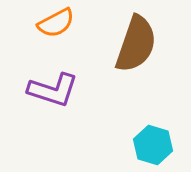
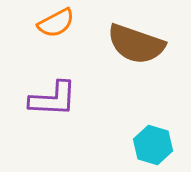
brown semicircle: rotated 90 degrees clockwise
purple L-shape: moved 9 px down; rotated 15 degrees counterclockwise
